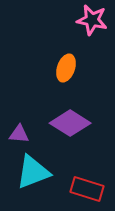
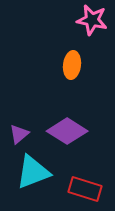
orange ellipse: moved 6 px right, 3 px up; rotated 12 degrees counterclockwise
purple diamond: moved 3 px left, 8 px down
purple triangle: rotated 45 degrees counterclockwise
red rectangle: moved 2 px left
